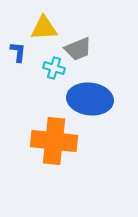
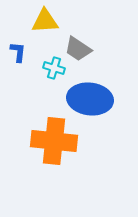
yellow triangle: moved 1 px right, 7 px up
gray trapezoid: rotated 56 degrees clockwise
